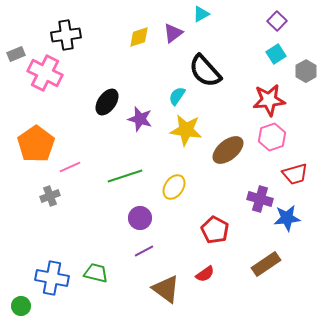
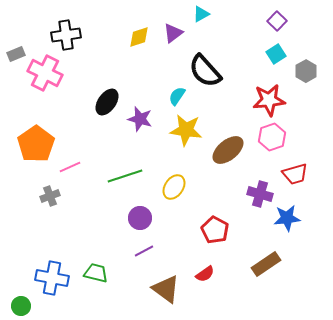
purple cross: moved 5 px up
